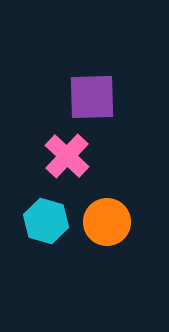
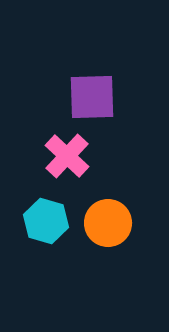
orange circle: moved 1 px right, 1 px down
